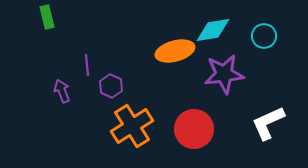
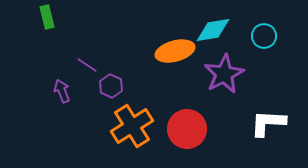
purple line: rotated 50 degrees counterclockwise
purple star: rotated 21 degrees counterclockwise
white L-shape: rotated 27 degrees clockwise
red circle: moved 7 px left
